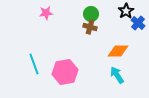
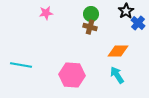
cyan line: moved 13 px left, 1 px down; rotated 60 degrees counterclockwise
pink hexagon: moved 7 px right, 3 px down; rotated 15 degrees clockwise
